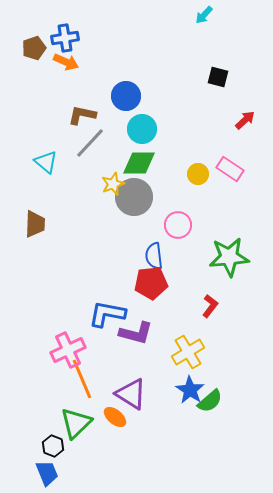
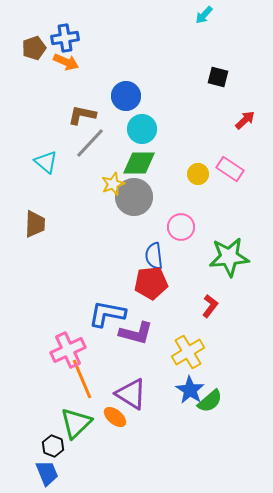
pink circle: moved 3 px right, 2 px down
